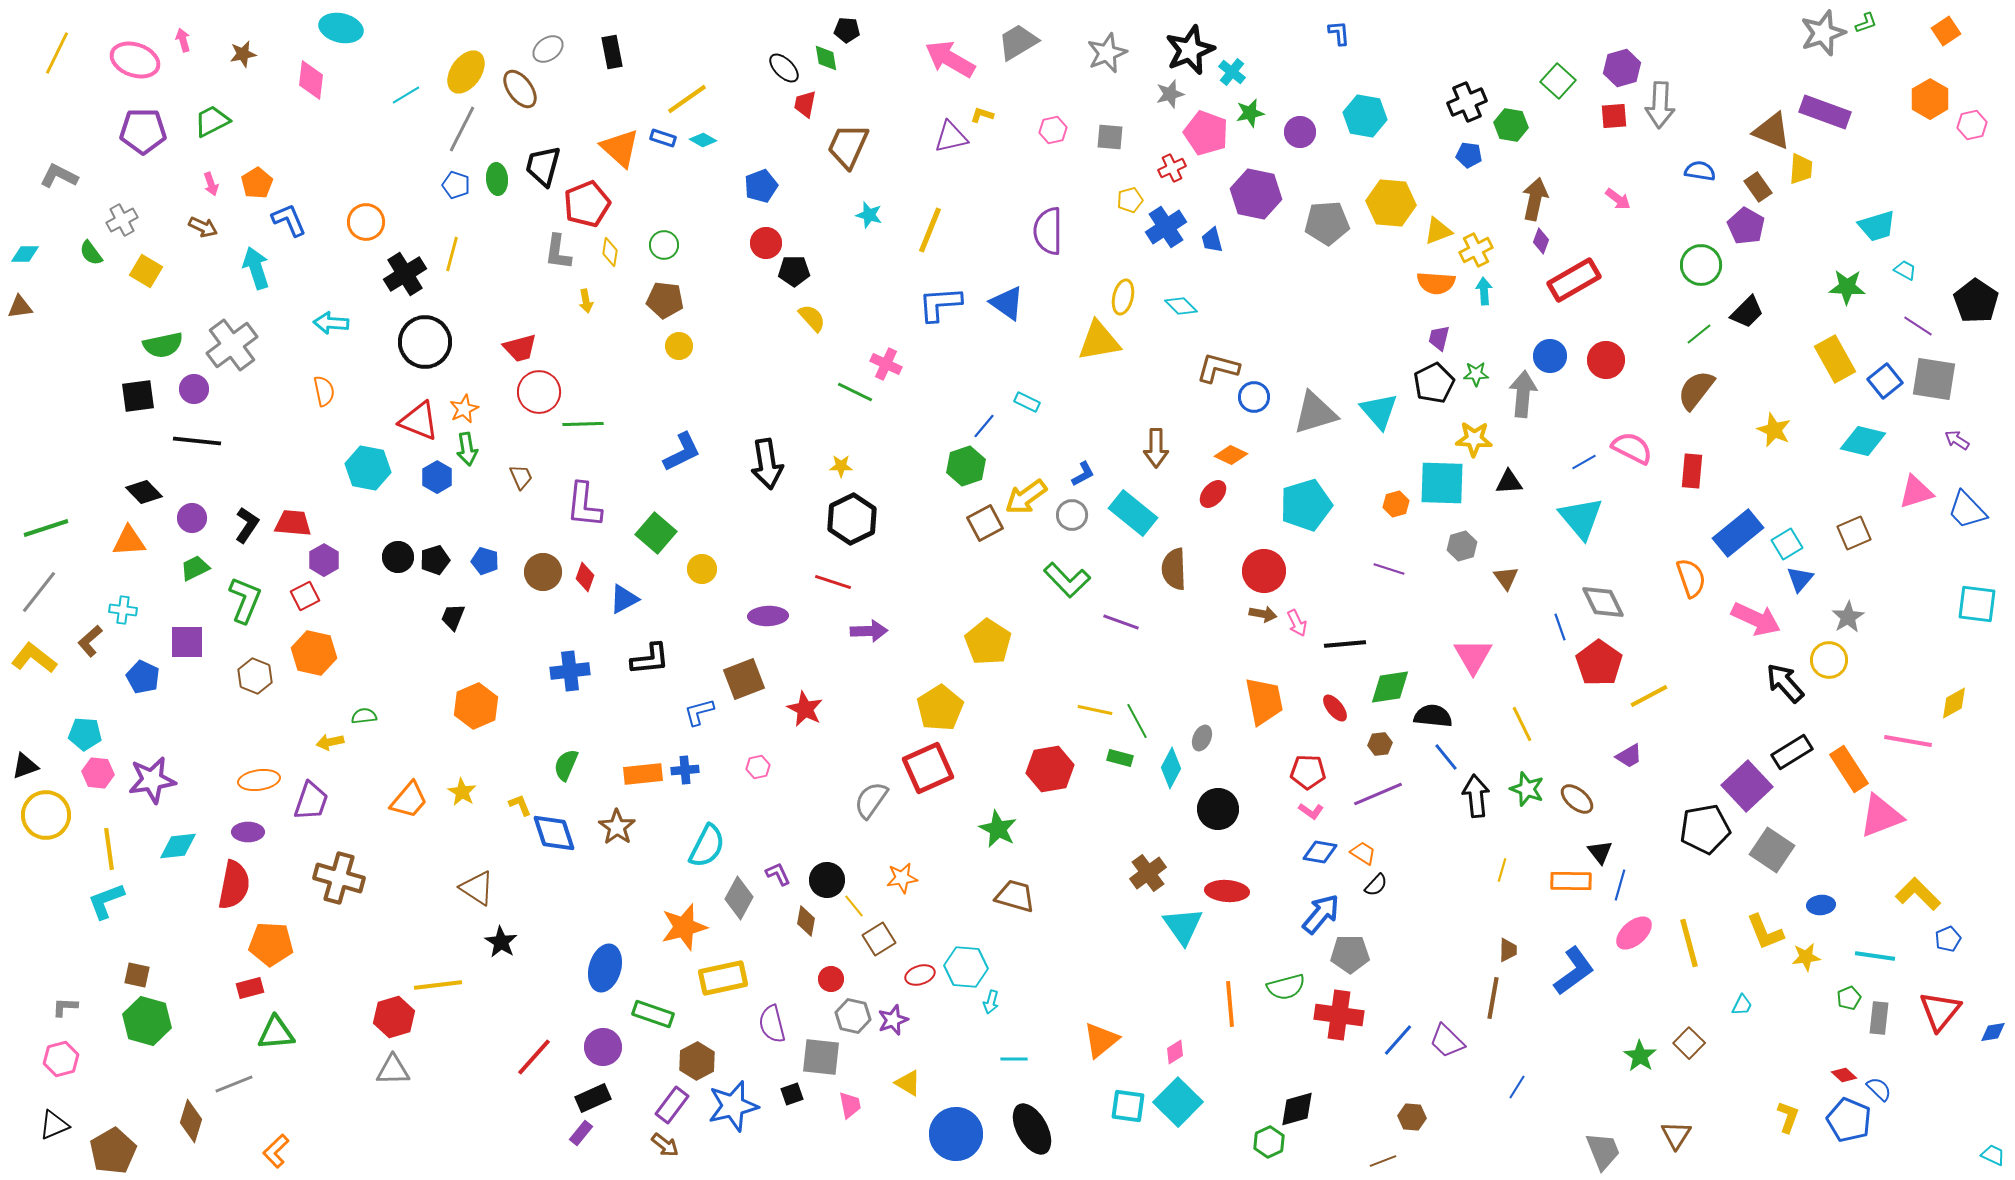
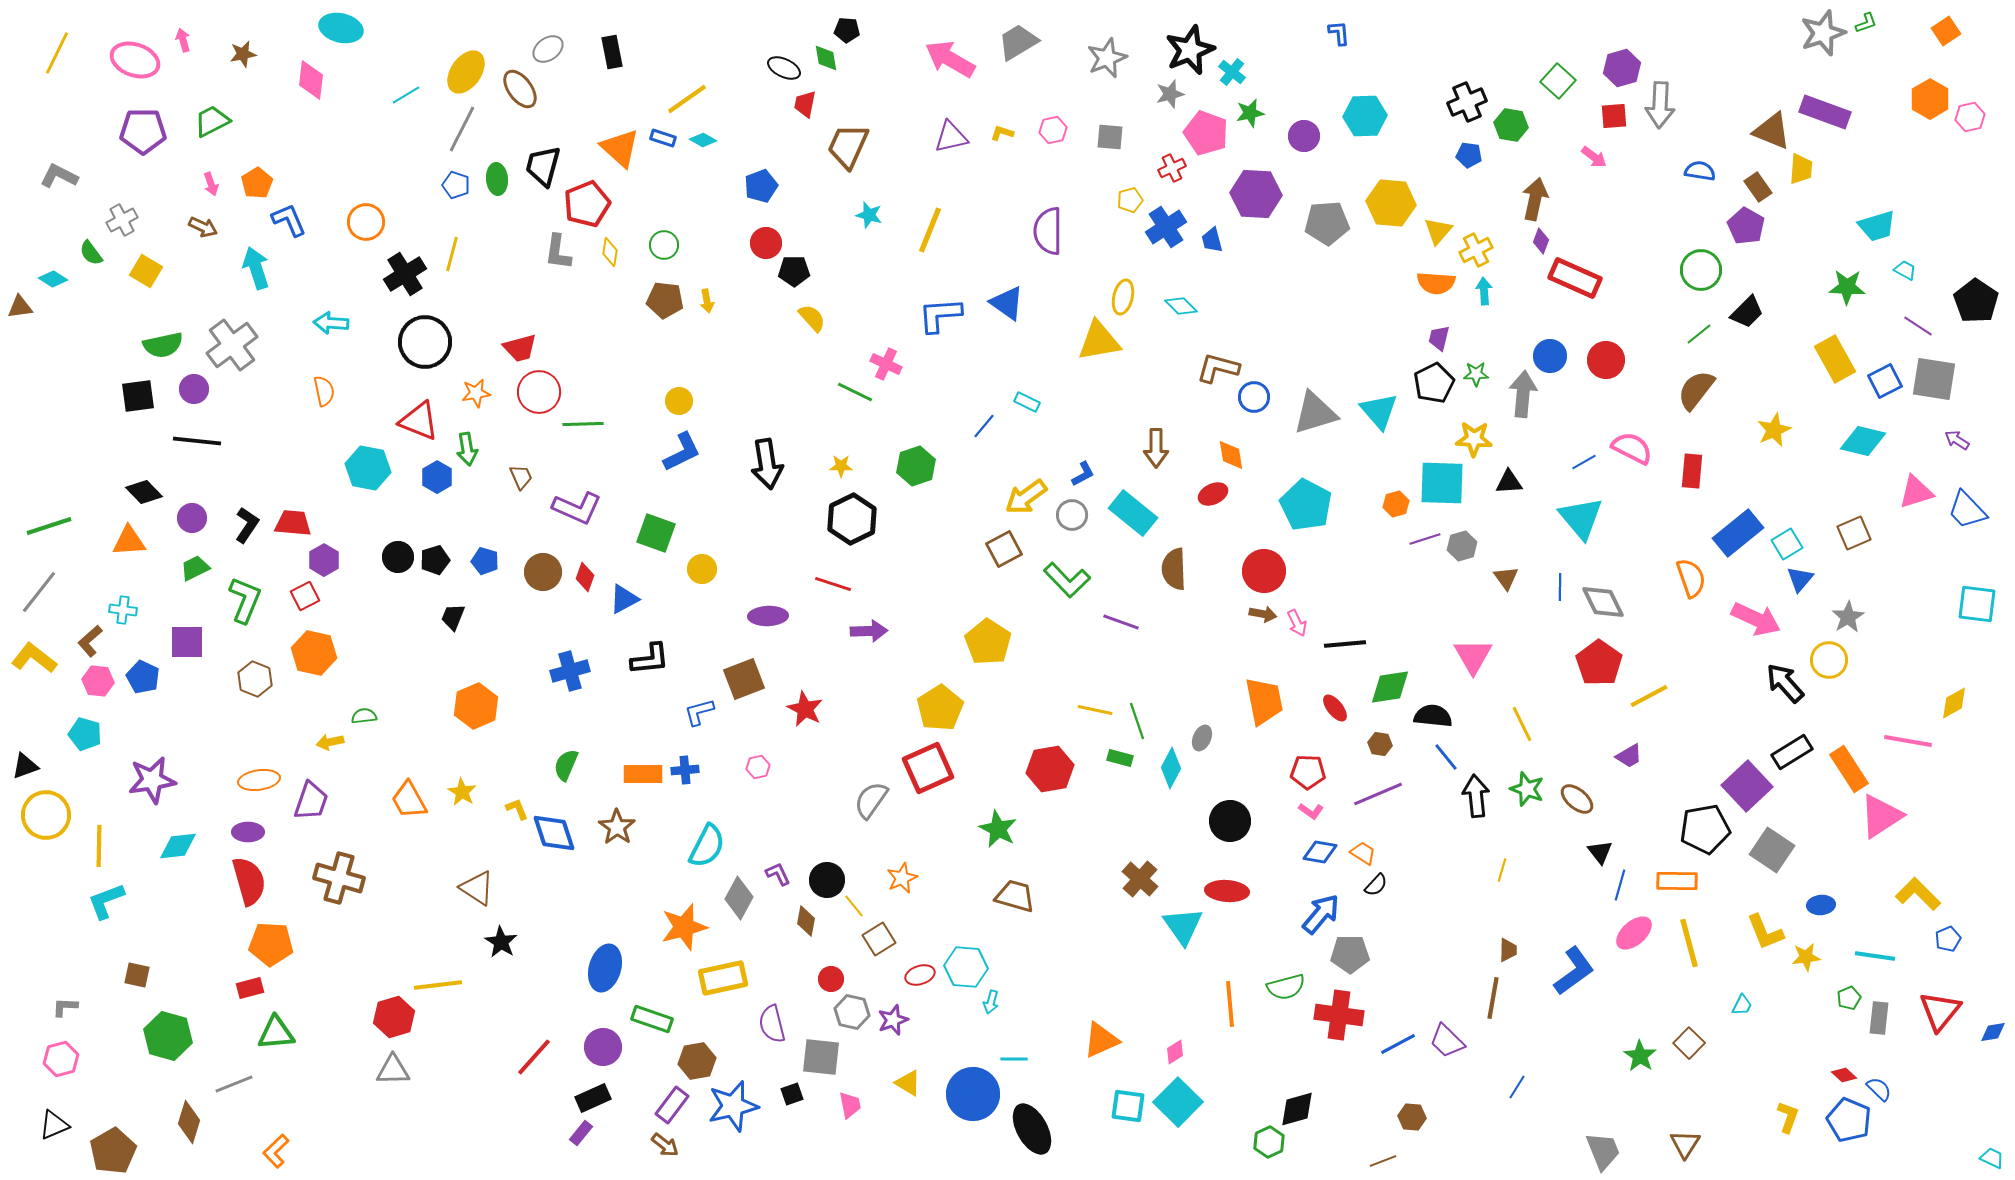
gray star at (1107, 53): moved 5 px down
black ellipse at (784, 68): rotated 20 degrees counterclockwise
yellow L-shape at (982, 115): moved 20 px right, 18 px down
cyan hexagon at (1365, 116): rotated 12 degrees counterclockwise
pink hexagon at (1972, 125): moved 2 px left, 8 px up
purple circle at (1300, 132): moved 4 px right, 4 px down
purple hexagon at (1256, 194): rotated 9 degrees counterclockwise
pink arrow at (1618, 199): moved 24 px left, 42 px up
yellow triangle at (1438, 231): rotated 28 degrees counterclockwise
cyan diamond at (25, 254): moved 28 px right, 25 px down; rotated 32 degrees clockwise
green circle at (1701, 265): moved 5 px down
red rectangle at (1574, 280): moved 1 px right, 2 px up; rotated 54 degrees clockwise
yellow arrow at (586, 301): moved 121 px right
blue L-shape at (940, 304): moved 11 px down
yellow circle at (679, 346): moved 55 px down
blue square at (1885, 381): rotated 12 degrees clockwise
orange star at (464, 409): moved 12 px right, 16 px up; rotated 16 degrees clockwise
yellow star at (1774, 430): rotated 24 degrees clockwise
orange diamond at (1231, 455): rotated 56 degrees clockwise
green hexagon at (966, 466): moved 50 px left
red ellipse at (1213, 494): rotated 24 degrees clockwise
purple L-shape at (584, 505): moved 7 px left, 3 px down; rotated 72 degrees counterclockwise
cyan pentagon at (1306, 505): rotated 27 degrees counterclockwise
brown square at (985, 523): moved 19 px right, 26 px down
green line at (46, 528): moved 3 px right, 2 px up
green square at (656, 533): rotated 21 degrees counterclockwise
purple line at (1389, 569): moved 36 px right, 30 px up; rotated 36 degrees counterclockwise
red line at (833, 582): moved 2 px down
blue line at (1560, 627): moved 40 px up; rotated 20 degrees clockwise
blue cross at (570, 671): rotated 9 degrees counterclockwise
brown hexagon at (255, 676): moved 3 px down
green line at (1137, 721): rotated 9 degrees clockwise
cyan pentagon at (85, 734): rotated 12 degrees clockwise
brown hexagon at (1380, 744): rotated 15 degrees clockwise
pink hexagon at (98, 773): moved 92 px up
orange rectangle at (643, 774): rotated 6 degrees clockwise
orange trapezoid at (409, 800): rotated 111 degrees clockwise
yellow L-shape at (520, 805): moved 3 px left, 4 px down
black circle at (1218, 809): moved 12 px right, 12 px down
pink triangle at (1881, 816): rotated 12 degrees counterclockwise
yellow line at (109, 849): moved 10 px left, 3 px up; rotated 9 degrees clockwise
brown cross at (1148, 873): moved 8 px left, 6 px down; rotated 12 degrees counterclockwise
orange star at (902, 878): rotated 16 degrees counterclockwise
orange rectangle at (1571, 881): moved 106 px right
red semicircle at (234, 885): moved 15 px right, 4 px up; rotated 27 degrees counterclockwise
green rectangle at (653, 1014): moved 1 px left, 5 px down
gray hexagon at (853, 1016): moved 1 px left, 4 px up
green hexagon at (147, 1021): moved 21 px right, 15 px down
orange triangle at (1101, 1040): rotated 15 degrees clockwise
blue line at (1398, 1040): moved 4 px down; rotated 21 degrees clockwise
brown hexagon at (697, 1061): rotated 18 degrees clockwise
brown diamond at (191, 1121): moved 2 px left, 1 px down
blue circle at (956, 1134): moved 17 px right, 40 px up
brown triangle at (1676, 1135): moved 9 px right, 9 px down
cyan trapezoid at (1993, 1155): moved 1 px left, 3 px down
